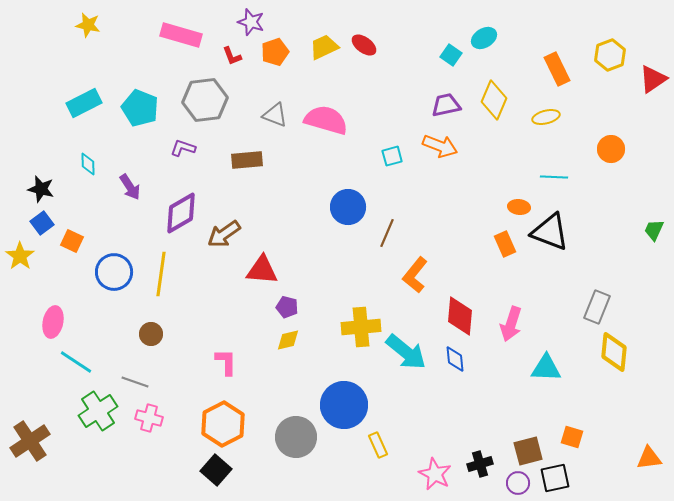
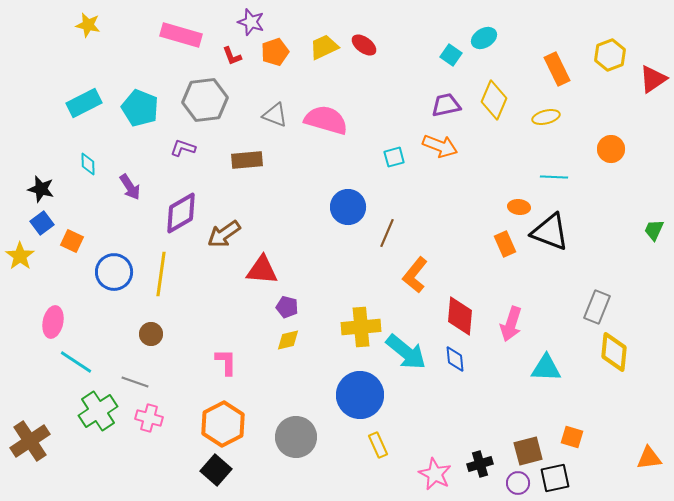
cyan square at (392, 156): moved 2 px right, 1 px down
blue circle at (344, 405): moved 16 px right, 10 px up
